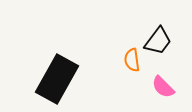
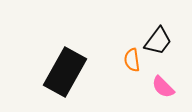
black rectangle: moved 8 px right, 7 px up
